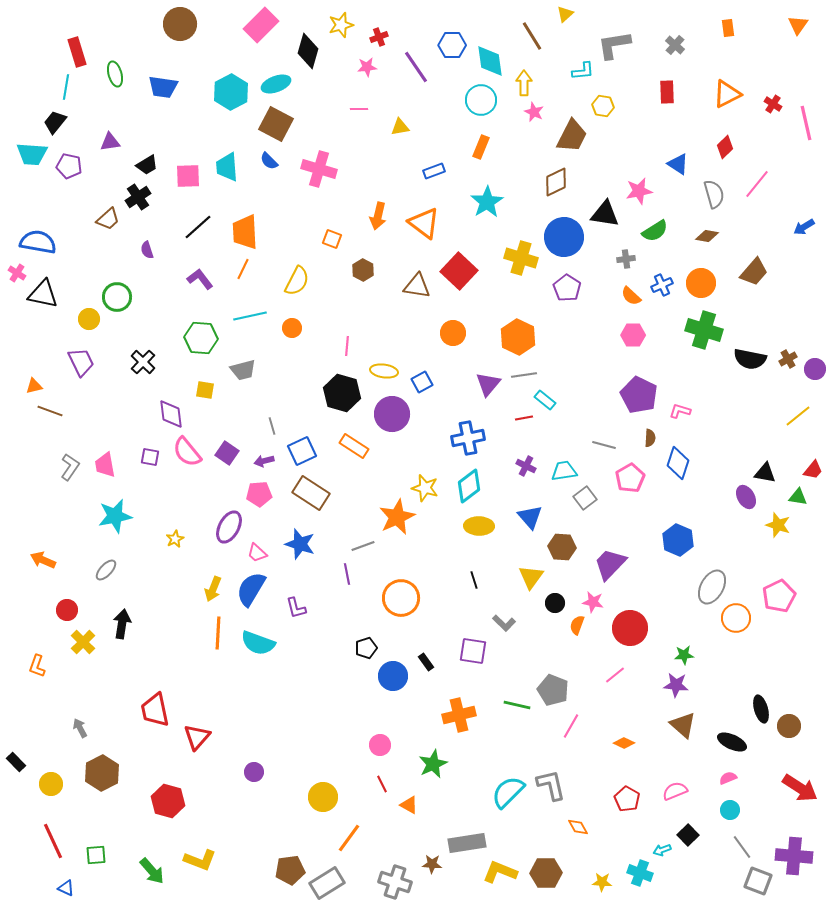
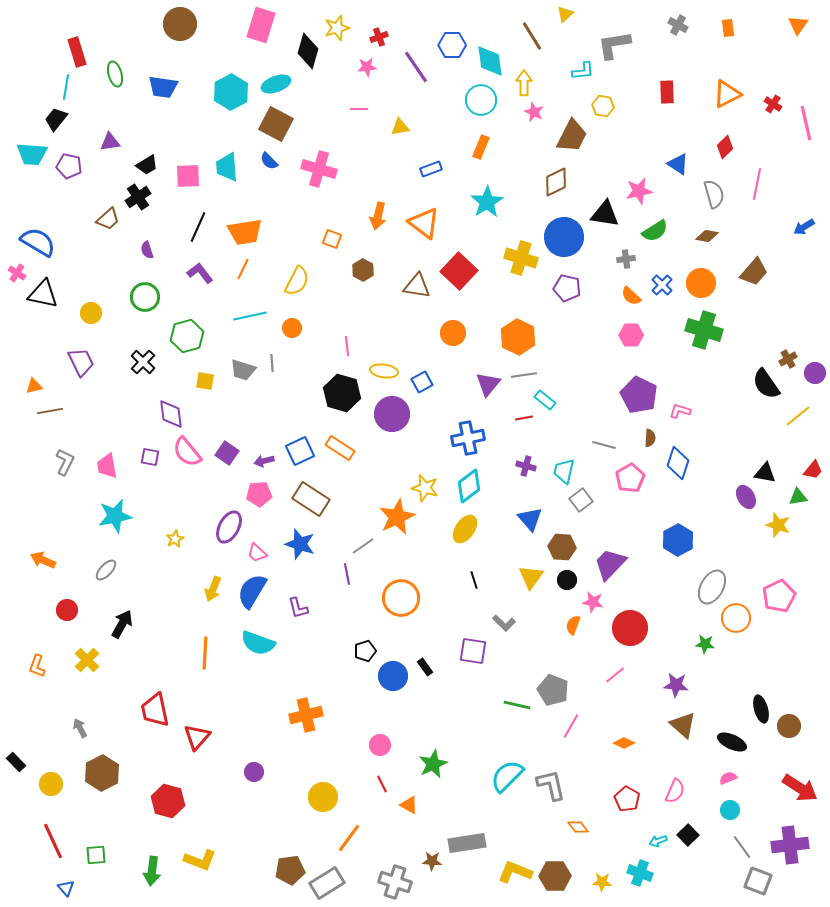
pink rectangle at (261, 25): rotated 28 degrees counterclockwise
yellow star at (341, 25): moved 4 px left, 3 px down
gray cross at (675, 45): moved 3 px right, 20 px up; rotated 12 degrees counterclockwise
black trapezoid at (55, 122): moved 1 px right, 3 px up
blue rectangle at (434, 171): moved 3 px left, 2 px up
pink line at (757, 184): rotated 28 degrees counterclockwise
black line at (198, 227): rotated 24 degrees counterclockwise
orange trapezoid at (245, 232): rotated 96 degrees counterclockwise
blue semicircle at (38, 242): rotated 21 degrees clockwise
purple L-shape at (200, 279): moved 6 px up
blue cross at (662, 285): rotated 20 degrees counterclockwise
purple pentagon at (567, 288): rotated 20 degrees counterclockwise
green circle at (117, 297): moved 28 px right
yellow circle at (89, 319): moved 2 px right, 6 px up
pink hexagon at (633, 335): moved 2 px left
green hexagon at (201, 338): moved 14 px left, 2 px up; rotated 20 degrees counterclockwise
pink line at (347, 346): rotated 12 degrees counterclockwise
black semicircle at (750, 359): moved 16 px right, 25 px down; rotated 44 degrees clockwise
purple circle at (815, 369): moved 4 px down
gray trapezoid at (243, 370): rotated 32 degrees clockwise
yellow square at (205, 390): moved 9 px up
brown line at (50, 411): rotated 30 degrees counterclockwise
gray line at (272, 426): moved 63 px up; rotated 12 degrees clockwise
orange rectangle at (354, 446): moved 14 px left, 2 px down
blue square at (302, 451): moved 2 px left
pink trapezoid at (105, 465): moved 2 px right, 1 px down
purple cross at (526, 466): rotated 12 degrees counterclockwise
gray L-shape at (70, 467): moved 5 px left, 5 px up; rotated 8 degrees counterclockwise
cyan trapezoid at (564, 471): rotated 68 degrees counterclockwise
brown rectangle at (311, 493): moved 6 px down
green triangle at (798, 497): rotated 18 degrees counterclockwise
gray square at (585, 498): moved 4 px left, 2 px down
blue triangle at (530, 517): moved 2 px down
yellow ellipse at (479, 526): moved 14 px left, 3 px down; rotated 56 degrees counterclockwise
blue hexagon at (678, 540): rotated 8 degrees clockwise
gray line at (363, 546): rotated 15 degrees counterclockwise
blue semicircle at (251, 589): moved 1 px right, 2 px down
black circle at (555, 603): moved 12 px right, 23 px up
purple L-shape at (296, 608): moved 2 px right
black arrow at (122, 624): rotated 20 degrees clockwise
orange semicircle at (577, 625): moved 4 px left
orange line at (218, 633): moved 13 px left, 20 px down
yellow cross at (83, 642): moved 4 px right, 18 px down
black pentagon at (366, 648): moved 1 px left, 3 px down
green star at (684, 655): moved 21 px right, 11 px up; rotated 12 degrees clockwise
black rectangle at (426, 662): moved 1 px left, 5 px down
orange cross at (459, 715): moved 153 px left
pink semicircle at (675, 791): rotated 135 degrees clockwise
cyan semicircle at (508, 792): moved 1 px left, 16 px up
orange diamond at (578, 827): rotated 10 degrees counterclockwise
cyan arrow at (662, 850): moved 4 px left, 9 px up
purple cross at (794, 856): moved 4 px left, 11 px up; rotated 12 degrees counterclockwise
brown star at (432, 864): moved 3 px up
green arrow at (152, 871): rotated 48 degrees clockwise
yellow L-shape at (500, 872): moved 15 px right
brown hexagon at (546, 873): moved 9 px right, 3 px down
blue triangle at (66, 888): rotated 24 degrees clockwise
